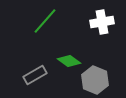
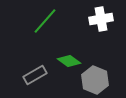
white cross: moved 1 px left, 3 px up
